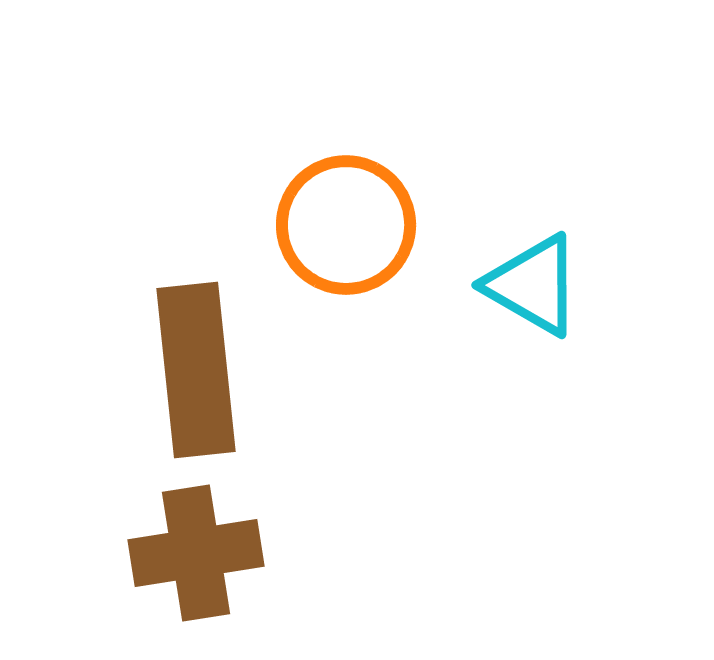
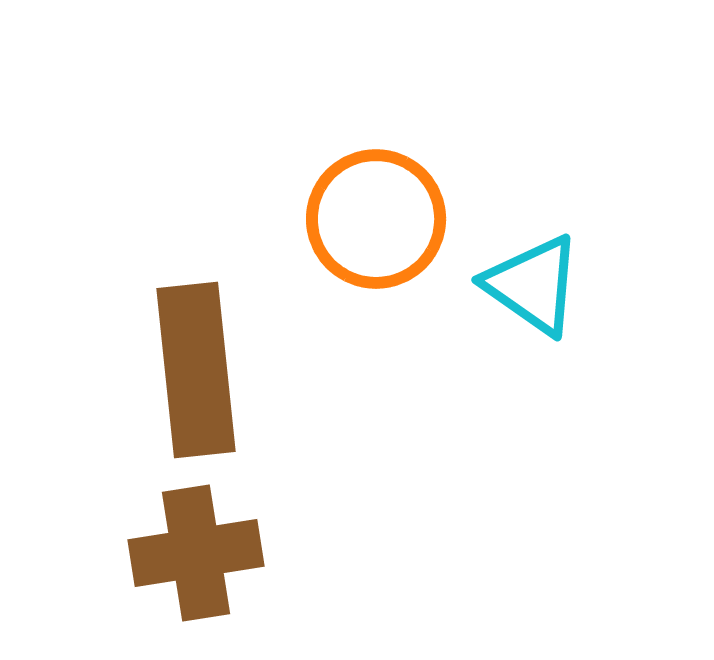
orange circle: moved 30 px right, 6 px up
cyan triangle: rotated 5 degrees clockwise
